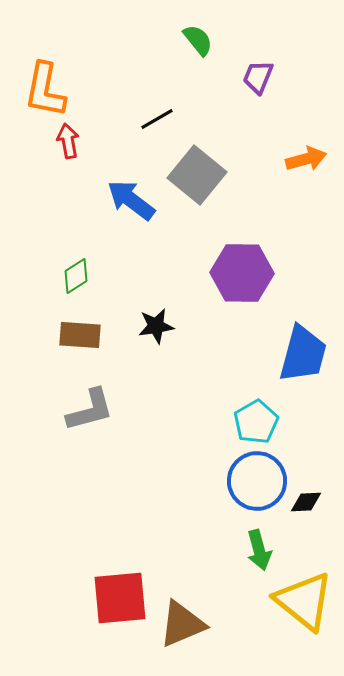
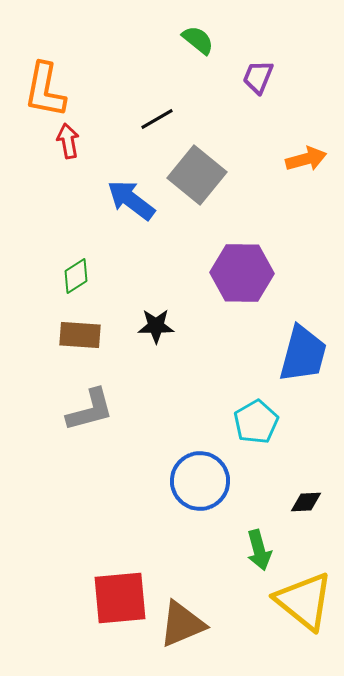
green semicircle: rotated 12 degrees counterclockwise
black star: rotated 9 degrees clockwise
blue circle: moved 57 px left
